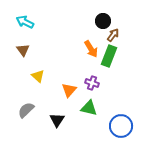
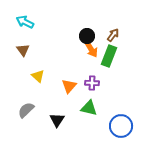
black circle: moved 16 px left, 15 px down
purple cross: rotated 16 degrees counterclockwise
orange triangle: moved 4 px up
